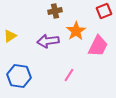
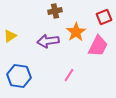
red square: moved 6 px down
orange star: moved 1 px down
